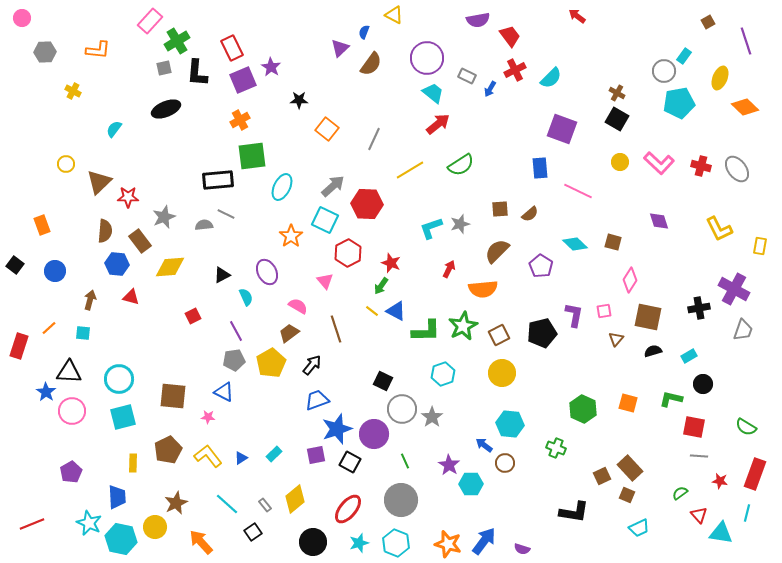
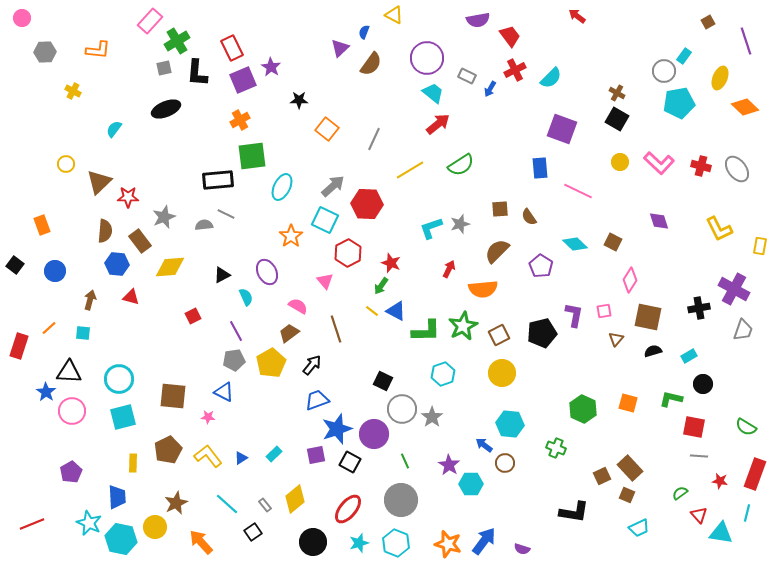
brown semicircle at (530, 214): moved 1 px left, 3 px down; rotated 96 degrees clockwise
brown square at (613, 242): rotated 12 degrees clockwise
